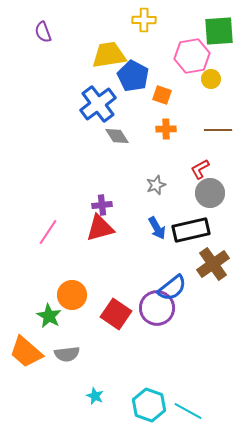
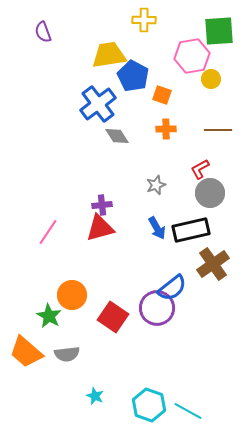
red square: moved 3 px left, 3 px down
